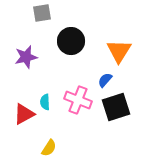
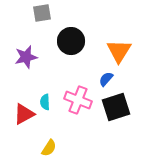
blue semicircle: moved 1 px right, 1 px up
